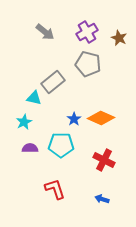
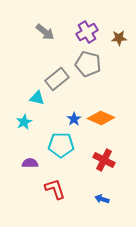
brown star: rotated 28 degrees counterclockwise
gray rectangle: moved 4 px right, 3 px up
cyan triangle: moved 3 px right
purple semicircle: moved 15 px down
